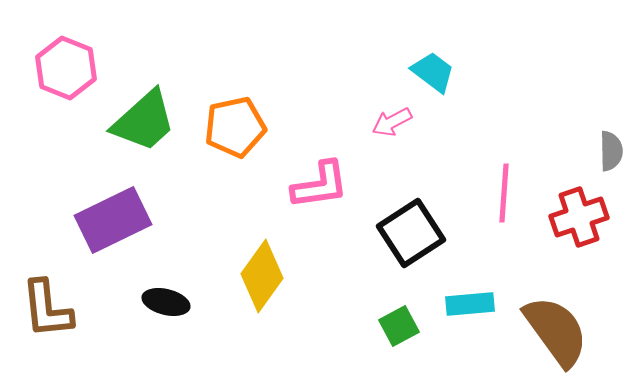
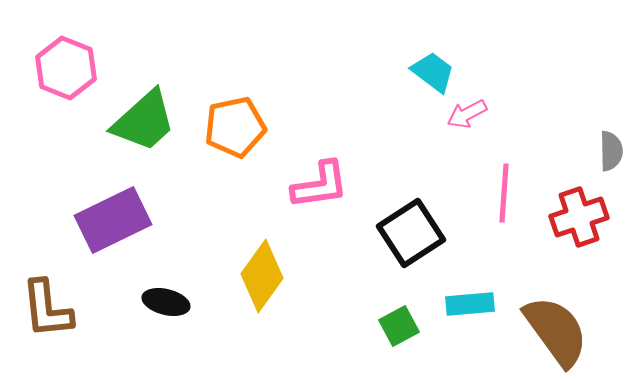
pink arrow: moved 75 px right, 8 px up
